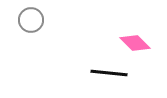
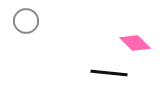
gray circle: moved 5 px left, 1 px down
